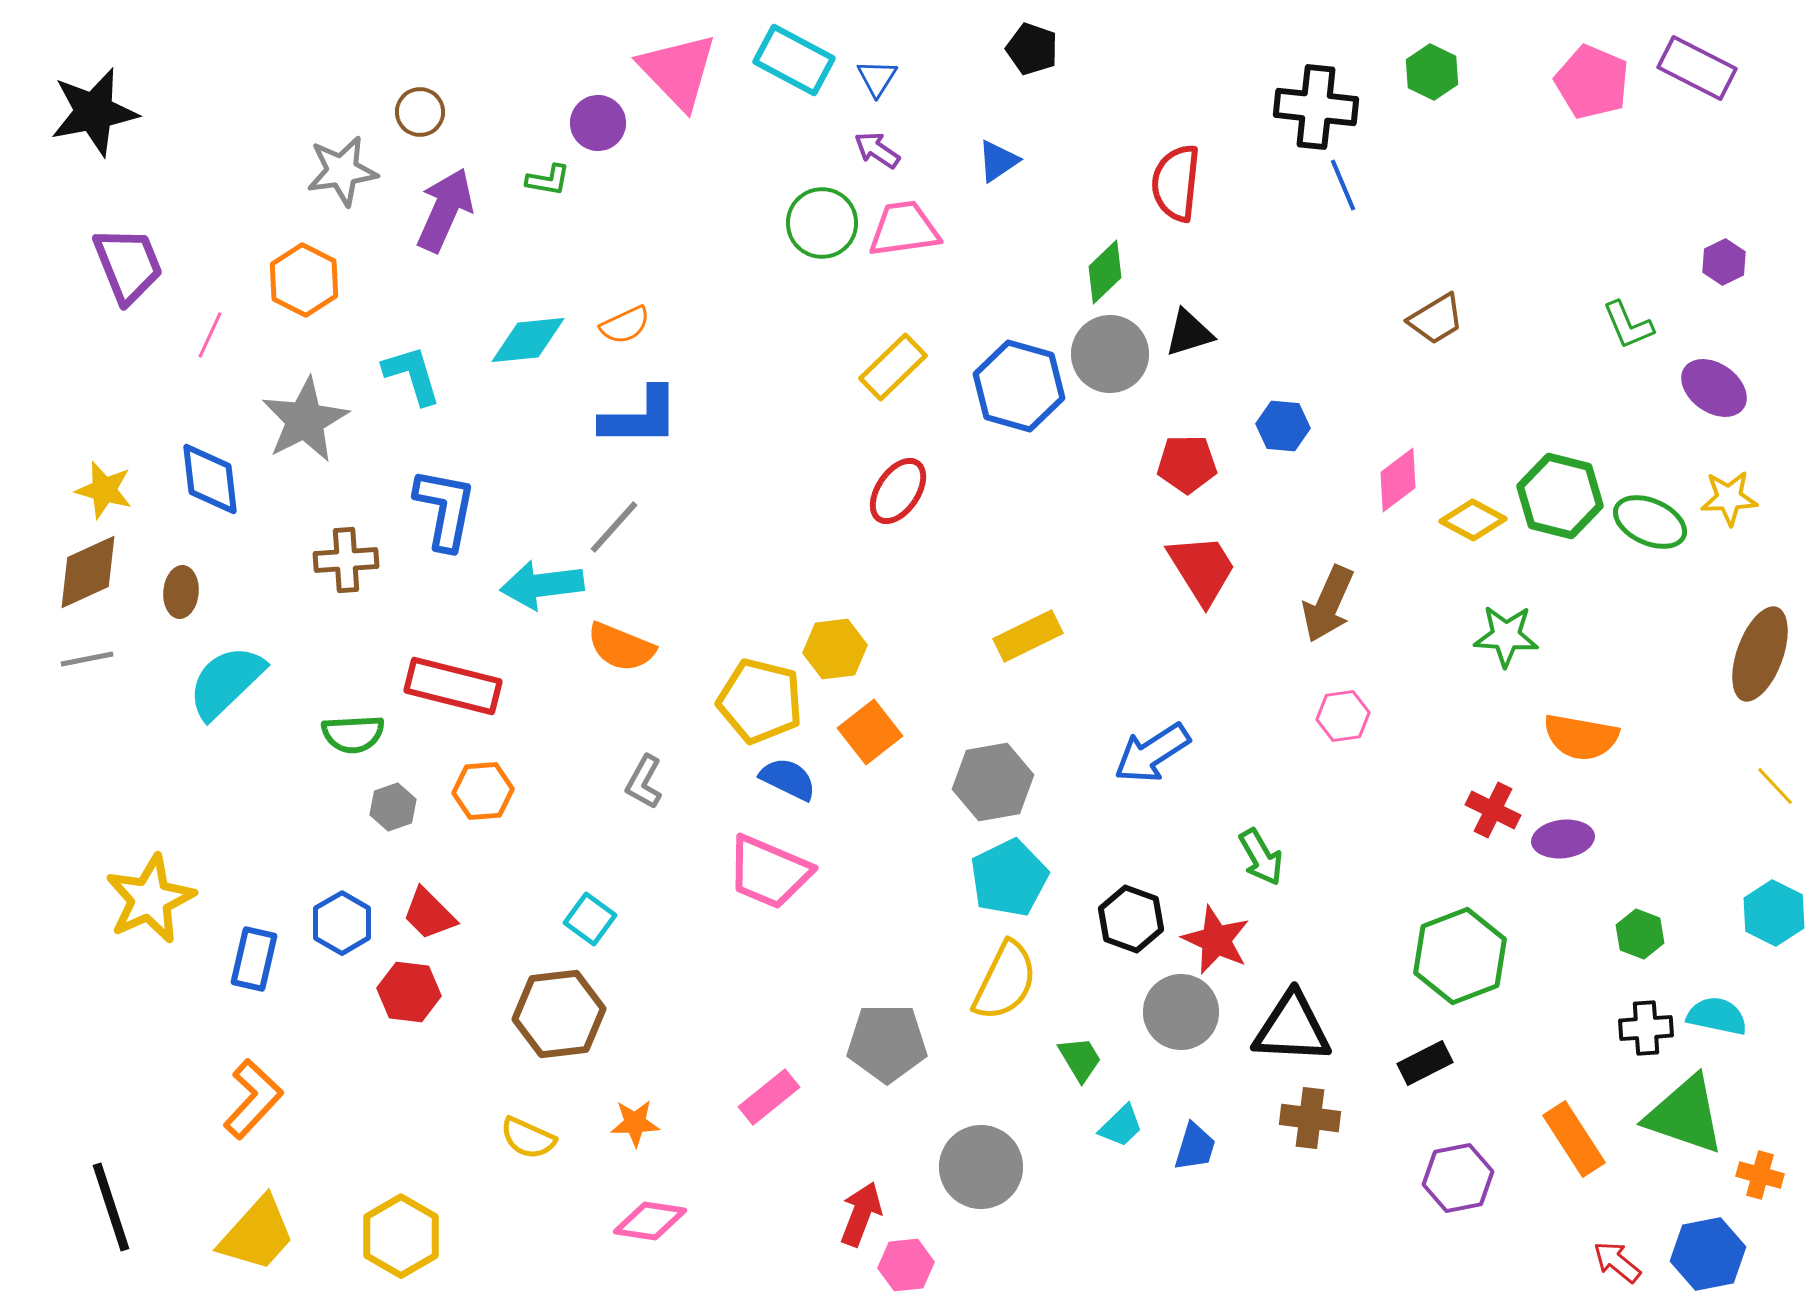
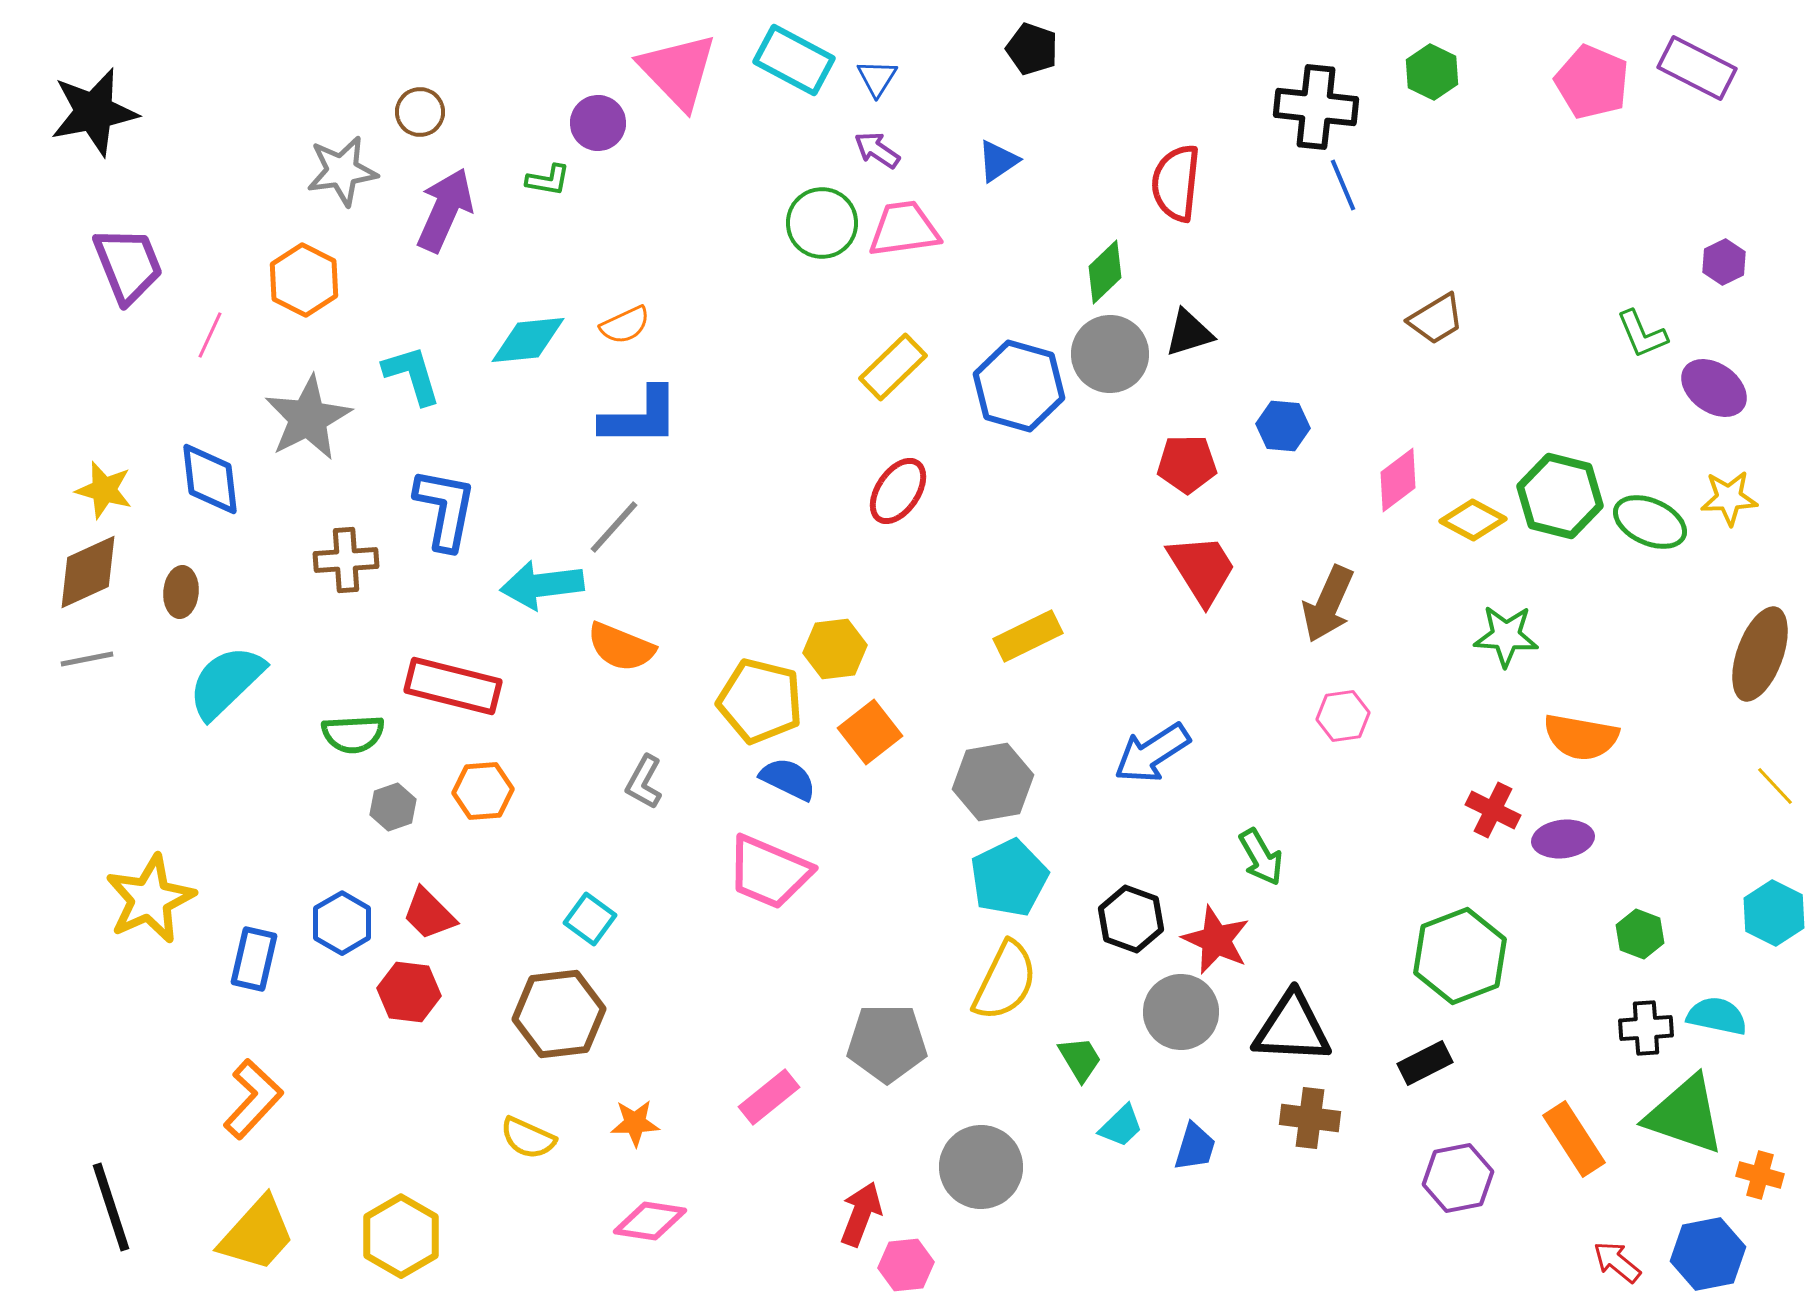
green L-shape at (1628, 325): moved 14 px right, 9 px down
gray star at (305, 420): moved 3 px right, 2 px up
